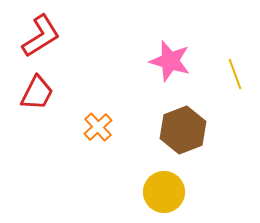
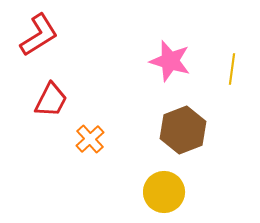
red L-shape: moved 2 px left, 1 px up
yellow line: moved 3 px left, 5 px up; rotated 28 degrees clockwise
red trapezoid: moved 14 px right, 7 px down
orange cross: moved 8 px left, 12 px down
